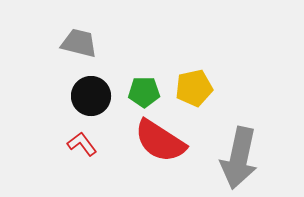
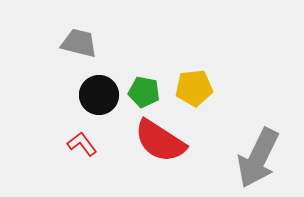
yellow pentagon: rotated 6 degrees clockwise
green pentagon: rotated 12 degrees clockwise
black circle: moved 8 px right, 1 px up
gray arrow: moved 19 px right; rotated 14 degrees clockwise
